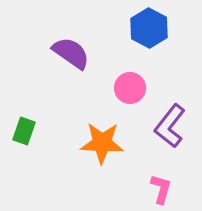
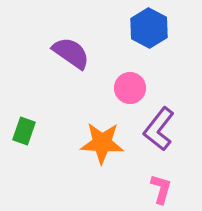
purple L-shape: moved 11 px left, 3 px down
